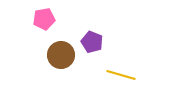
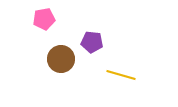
purple pentagon: rotated 15 degrees counterclockwise
brown circle: moved 4 px down
